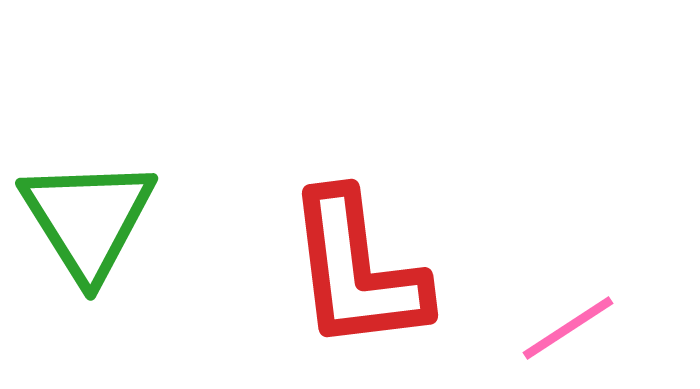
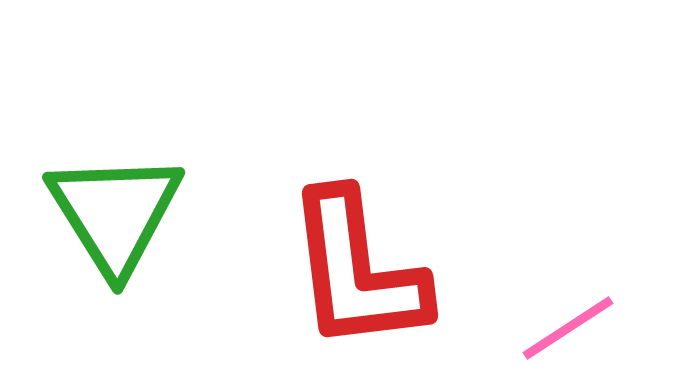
green triangle: moved 27 px right, 6 px up
